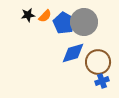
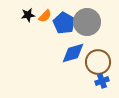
gray circle: moved 3 px right
